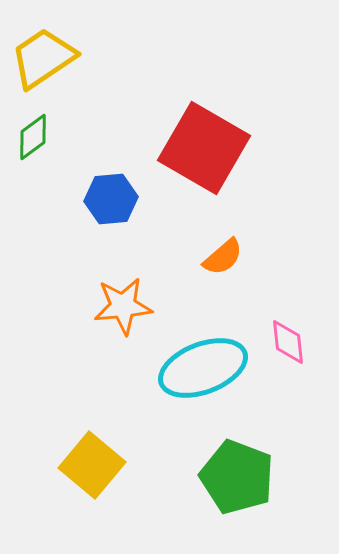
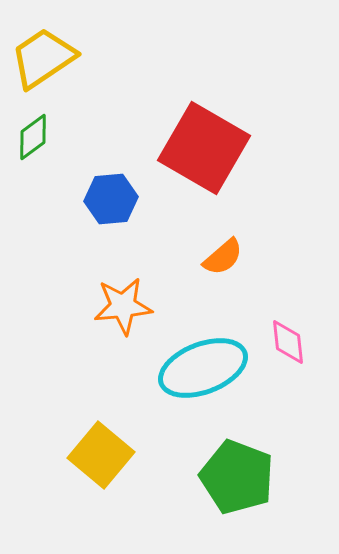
yellow square: moved 9 px right, 10 px up
